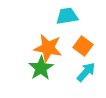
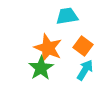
orange star: rotated 12 degrees clockwise
cyan arrow: moved 1 px left, 2 px up; rotated 10 degrees counterclockwise
